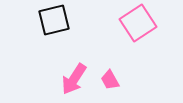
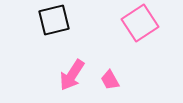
pink square: moved 2 px right
pink arrow: moved 2 px left, 4 px up
